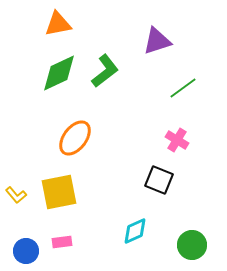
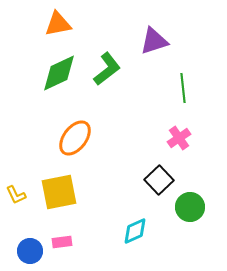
purple triangle: moved 3 px left
green L-shape: moved 2 px right, 2 px up
green line: rotated 60 degrees counterclockwise
pink cross: moved 2 px right, 2 px up; rotated 25 degrees clockwise
black square: rotated 24 degrees clockwise
yellow L-shape: rotated 15 degrees clockwise
green circle: moved 2 px left, 38 px up
blue circle: moved 4 px right
